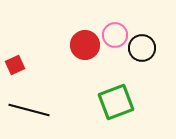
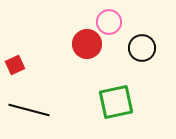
pink circle: moved 6 px left, 13 px up
red circle: moved 2 px right, 1 px up
green square: rotated 9 degrees clockwise
